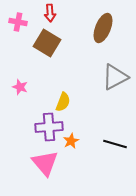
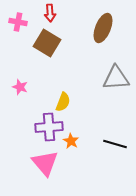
gray triangle: moved 1 px right, 1 px down; rotated 24 degrees clockwise
orange star: rotated 14 degrees counterclockwise
